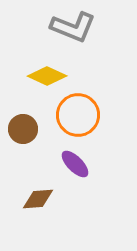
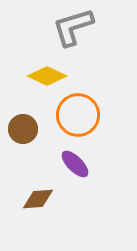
gray L-shape: rotated 141 degrees clockwise
